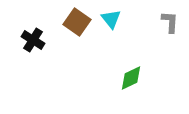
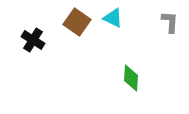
cyan triangle: moved 2 px right, 1 px up; rotated 25 degrees counterclockwise
green diamond: rotated 60 degrees counterclockwise
